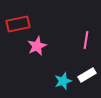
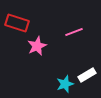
red rectangle: moved 1 px left, 1 px up; rotated 30 degrees clockwise
pink line: moved 12 px left, 8 px up; rotated 60 degrees clockwise
cyan star: moved 2 px right, 3 px down
